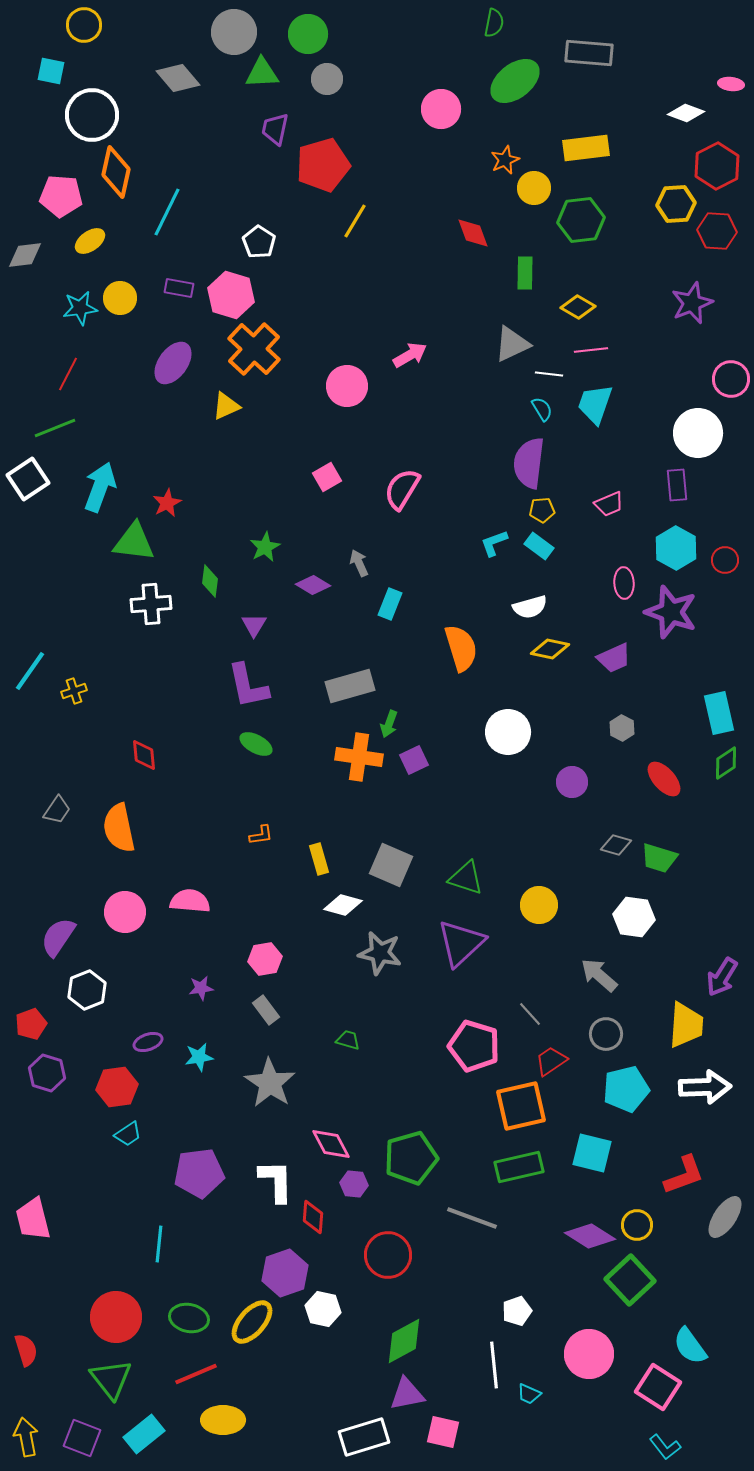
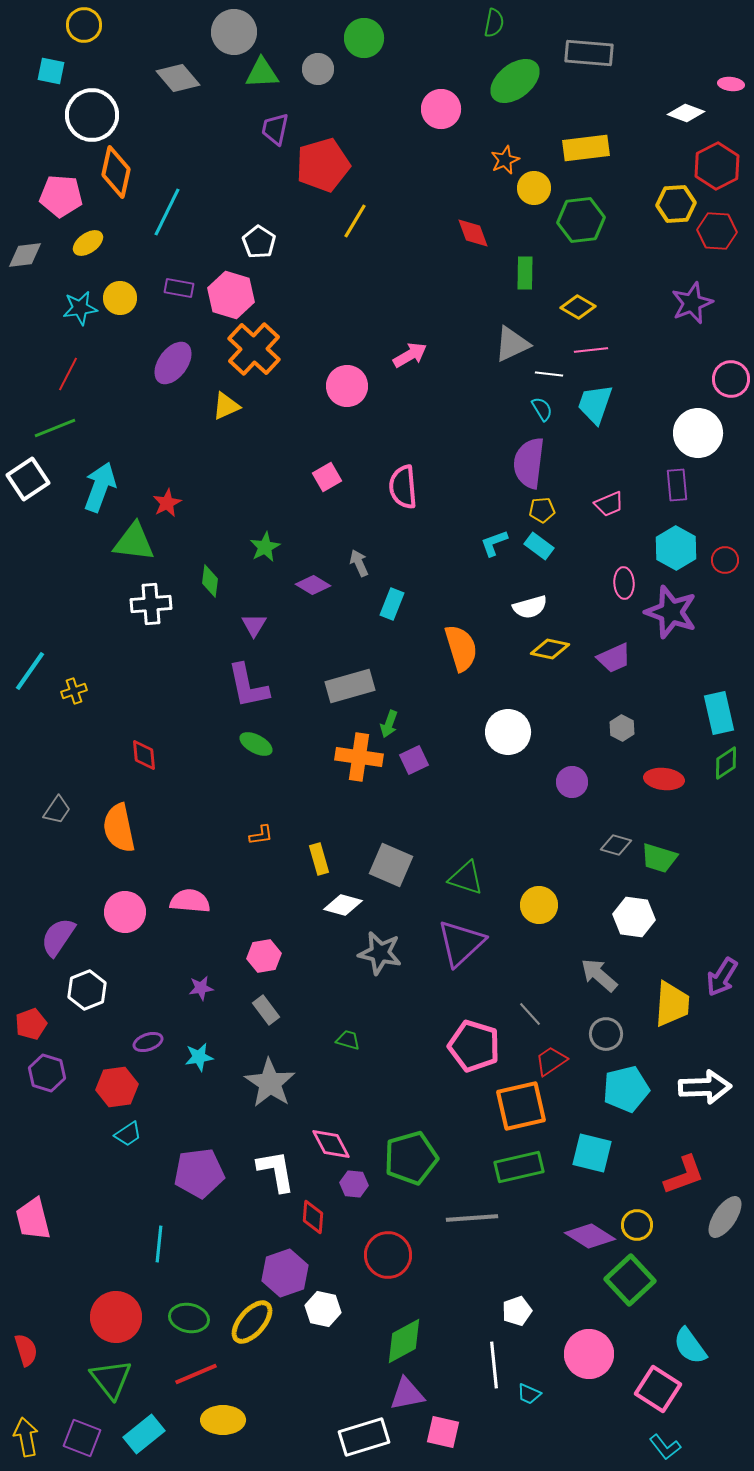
green circle at (308, 34): moved 56 px right, 4 px down
gray circle at (327, 79): moved 9 px left, 10 px up
yellow ellipse at (90, 241): moved 2 px left, 2 px down
pink semicircle at (402, 489): moved 1 px right, 2 px up; rotated 36 degrees counterclockwise
cyan rectangle at (390, 604): moved 2 px right
red ellipse at (664, 779): rotated 42 degrees counterclockwise
pink hexagon at (265, 959): moved 1 px left, 3 px up
yellow trapezoid at (686, 1025): moved 14 px left, 21 px up
white L-shape at (276, 1181): moved 10 px up; rotated 9 degrees counterclockwise
gray line at (472, 1218): rotated 24 degrees counterclockwise
pink square at (658, 1387): moved 2 px down
